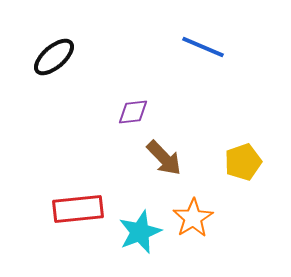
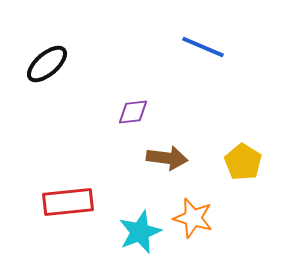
black ellipse: moved 7 px left, 7 px down
brown arrow: moved 3 px right; rotated 39 degrees counterclockwise
yellow pentagon: rotated 21 degrees counterclockwise
red rectangle: moved 10 px left, 7 px up
orange star: rotated 24 degrees counterclockwise
